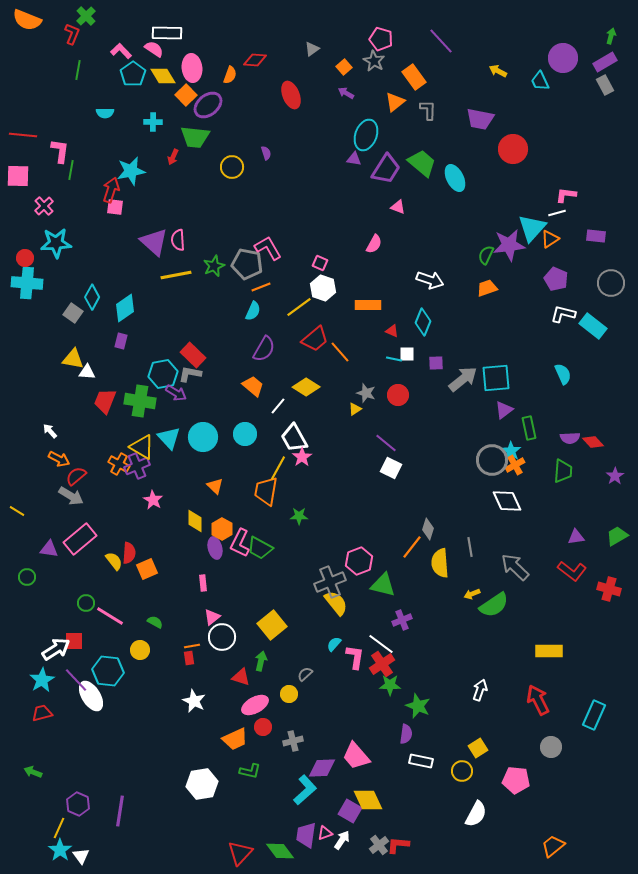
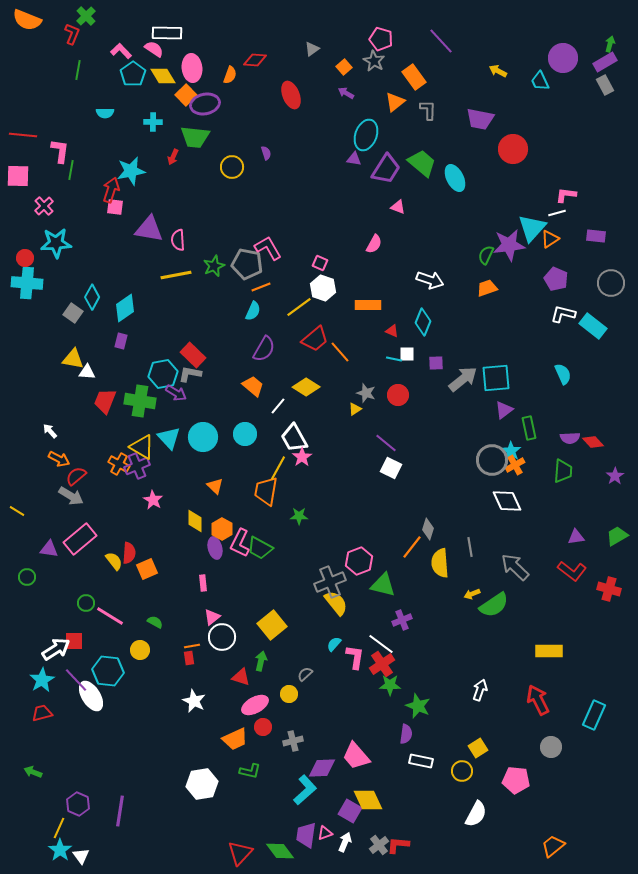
green arrow at (611, 36): moved 1 px left, 8 px down
purple ellipse at (208, 105): moved 3 px left, 1 px up; rotated 28 degrees clockwise
purple triangle at (154, 242): moved 5 px left, 13 px up; rotated 32 degrees counterclockwise
white arrow at (342, 840): moved 3 px right, 2 px down; rotated 12 degrees counterclockwise
